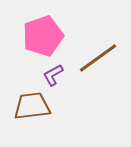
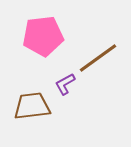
pink pentagon: rotated 12 degrees clockwise
purple L-shape: moved 12 px right, 9 px down
